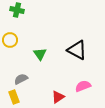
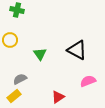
gray semicircle: moved 1 px left
pink semicircle: moved 5 px right, 5 px up
yellow rectangle: moved 1 px up; rotated 72 degrees clockwise
